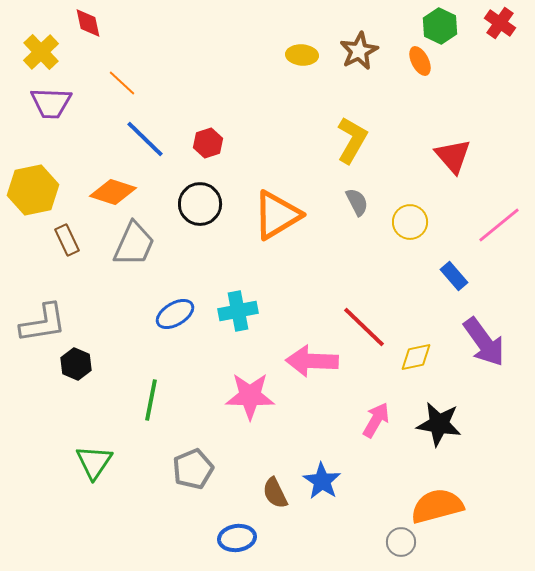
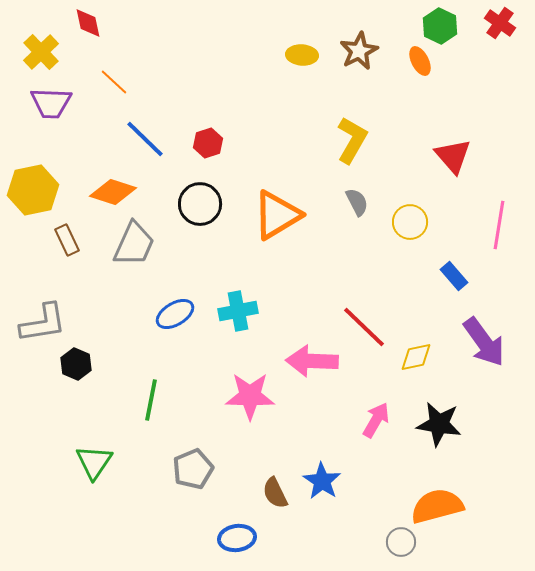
orange line at (122, 83): moved 8 px left, 1 px up
pink line at (499, 225): rotated 42 degrees counterclockwise
